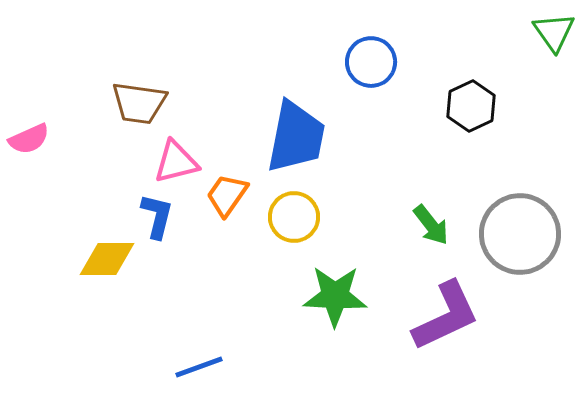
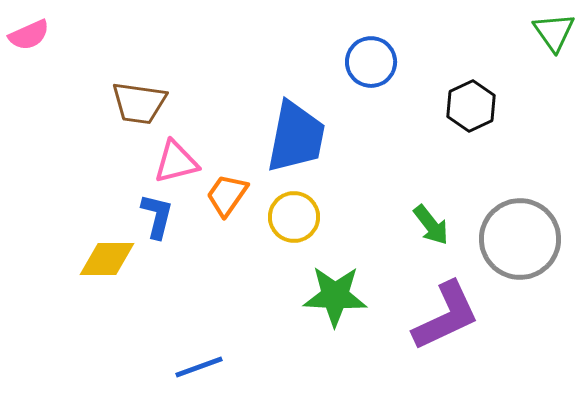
pink semicircle: moved 104 px up
gray circle: moved 5 px down
